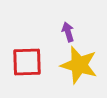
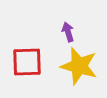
yellow star: moved 1 px down
